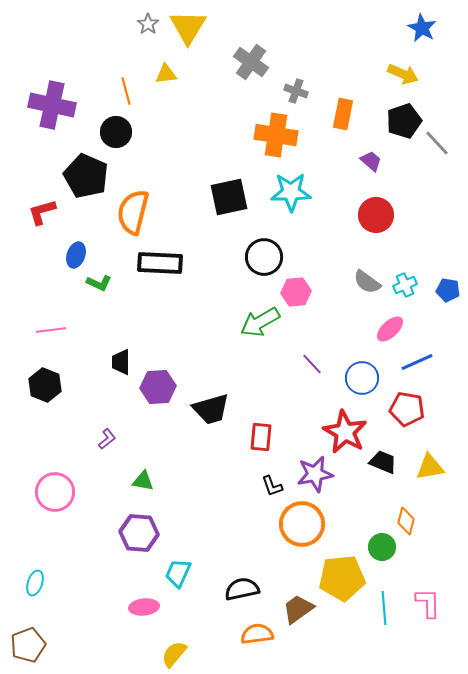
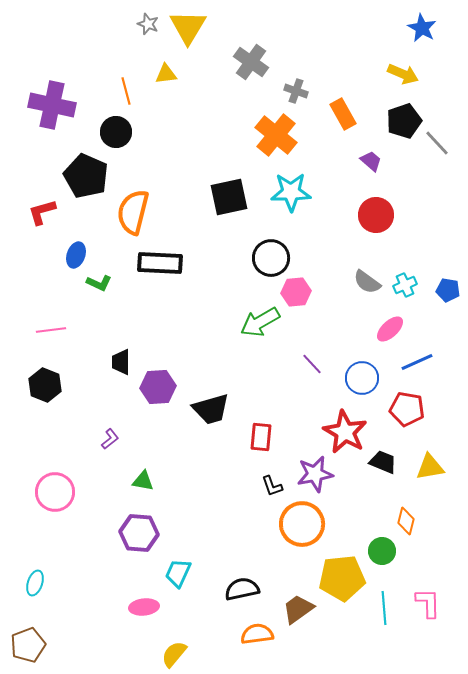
gray star at (148, 24): rotated 15 degrees counterclockwise
orange rectangle at (343, 114): rotated 40 degrees counterclockwise
orange cross at (276, 135): rotated 30 degrees clockwise
black circle at (264, 257): moved 7 px right, 1 px down
purple L-shape at (107, 439): moved 3 px right
green circle at (382, 547): moved 4 px down
